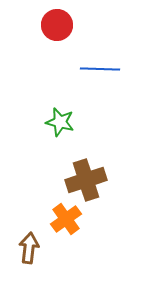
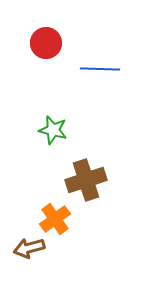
red circle: moved 11 px left, 18 px down
green star: moved 7 px left, 8 px down
orange cross: moved 11 px left
brown arrow: rotated 112 degrees counterclockwise
